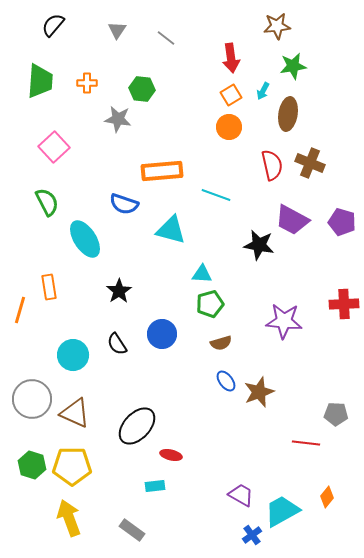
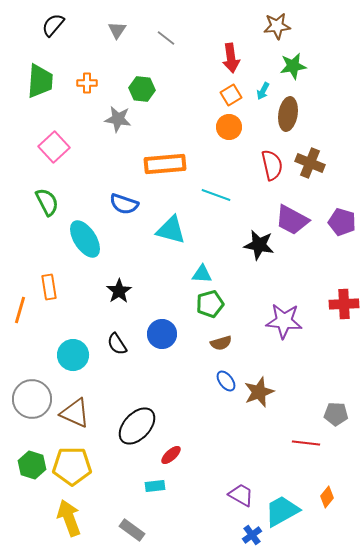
orange rectangle at (162, 171): moved 3 px right, 7 px up
red ellipse at (171, 455): rotated 55 degrees counterclockwise
